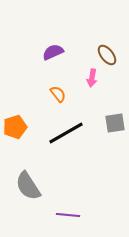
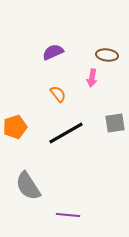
brown ellipse: rotated 45 degrees counterclockwise
